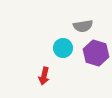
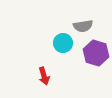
cyan circle: moved 5 px up
red arrow: rotated 30 degrees counterclockwise
